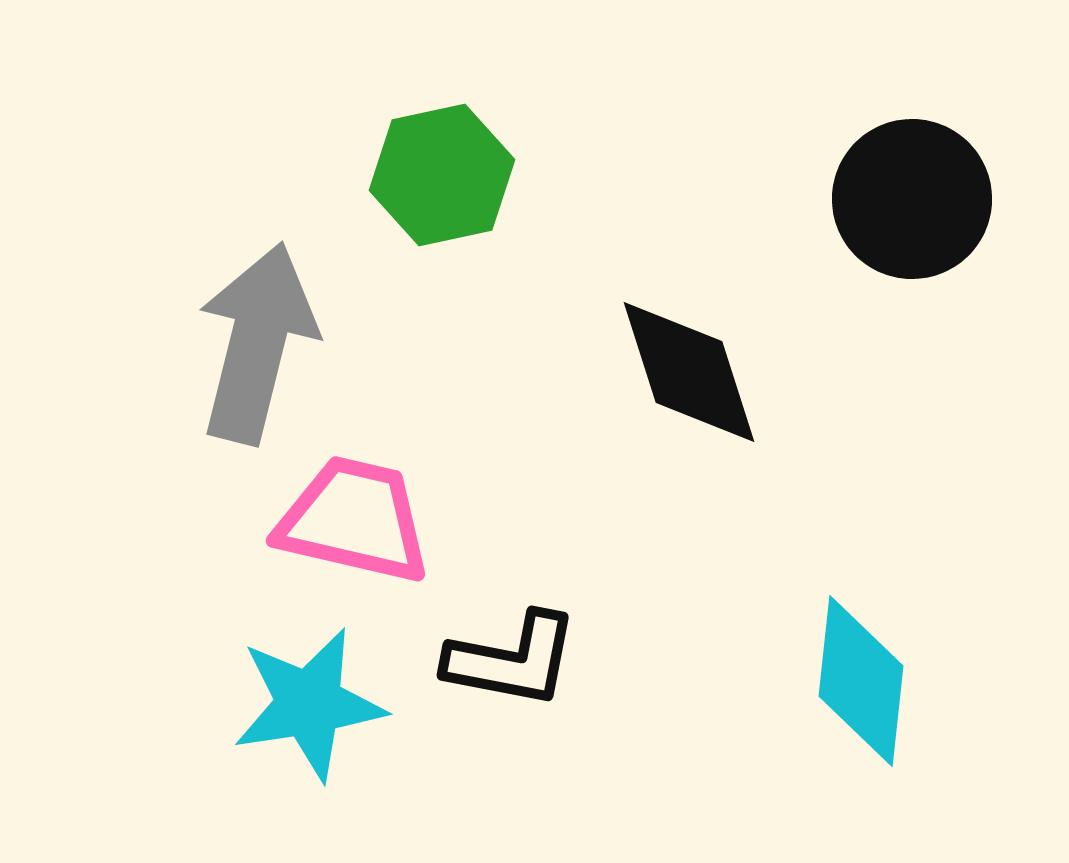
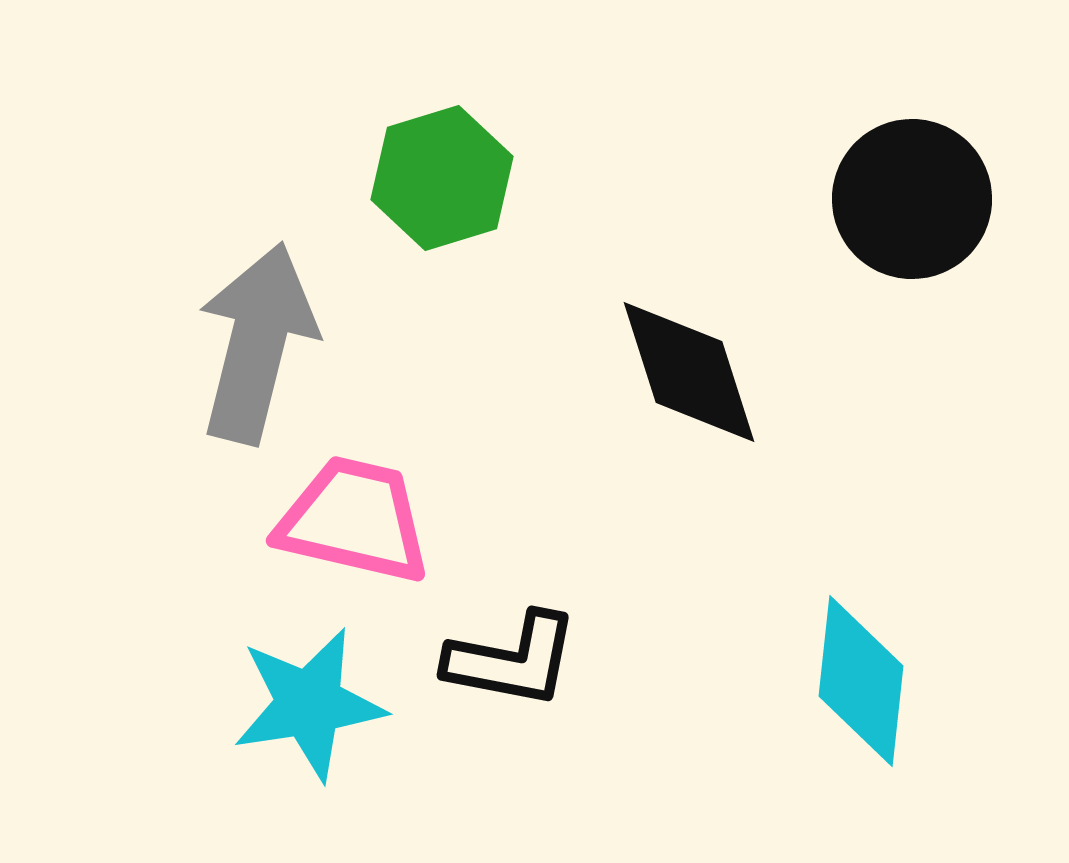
green hexagon: moved 3 px down; rotated 5 degrees counterclockwise
